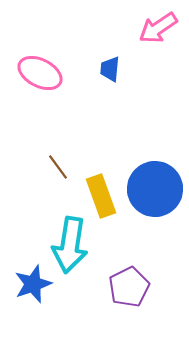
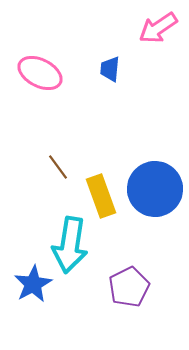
blue star: rotated 9 degrees counterclockwise
